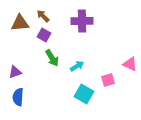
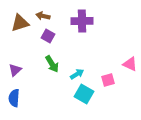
brown arrow: rotated 32 degrees counterclockwise
brown triangle: rotated 12 degrees counterclockwise
purple square: moved 4 px right, 1 px down
green arrow: moved 6 px down
cyan arrow: moved 8 px down
purple triangle: moved 2 px up; rotated 24 degrees counterclockwise
blue semicircle: moved 4 px left, 1 px down
